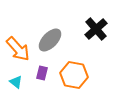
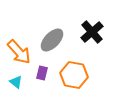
black cross: moved 4 px left, 3 px down
gray ellipse: moved 2 px right
orange arrow: moved 1 px right, 3 px down
